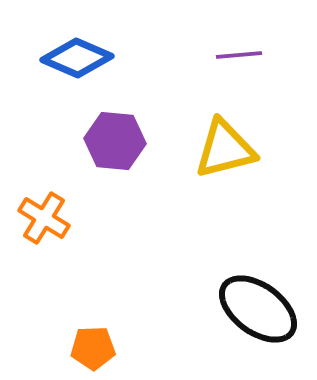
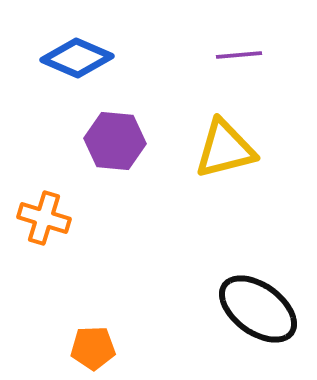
orange cross: rotated 15 degrees counterclockwise
